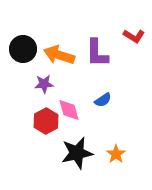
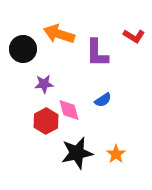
orange arrow: moved 21 px up
